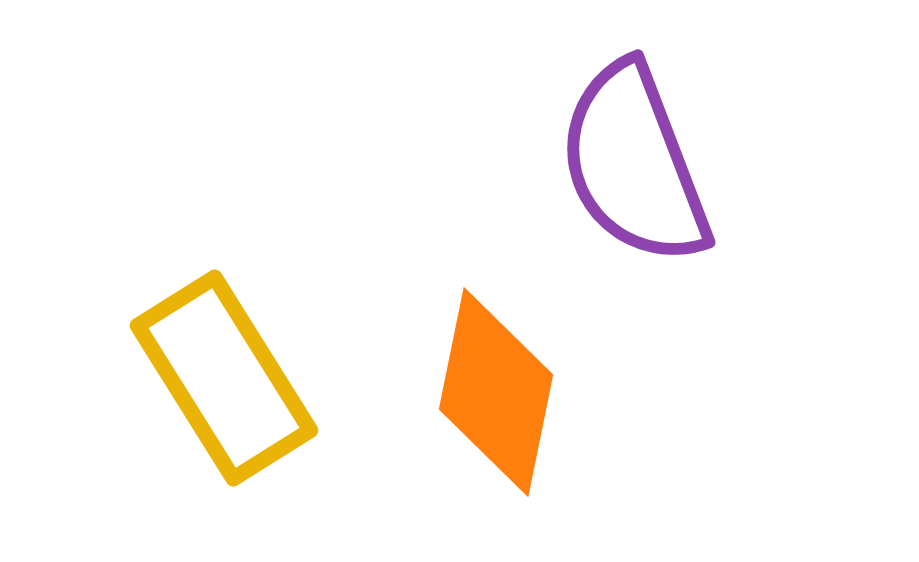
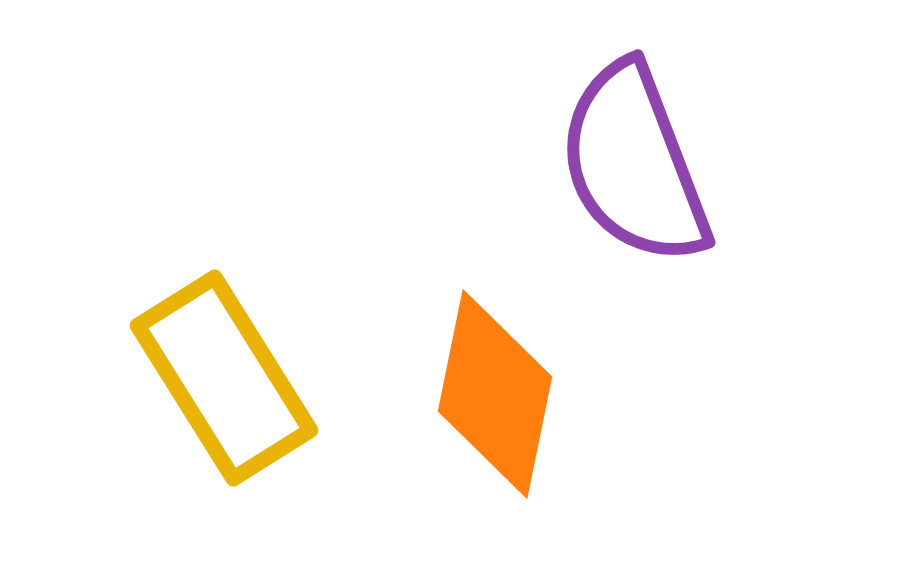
orange diamond: moved 1 px left, 2 px down
